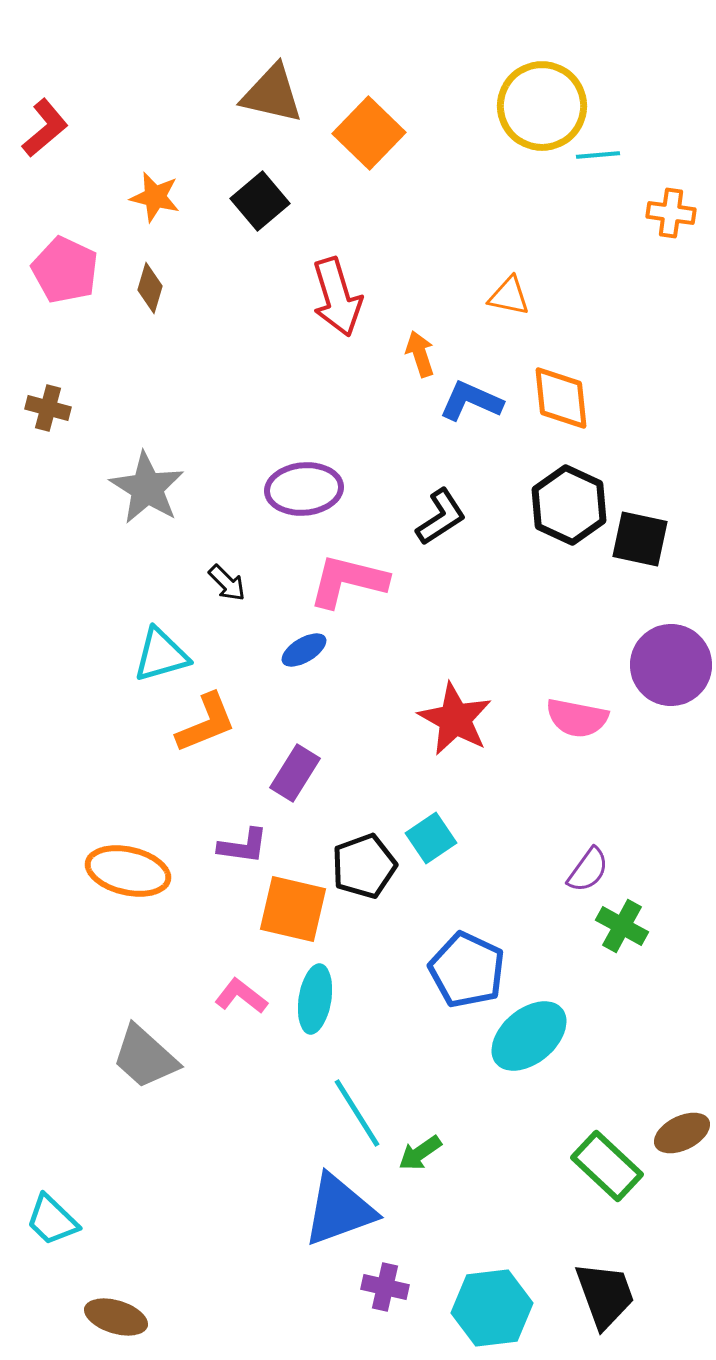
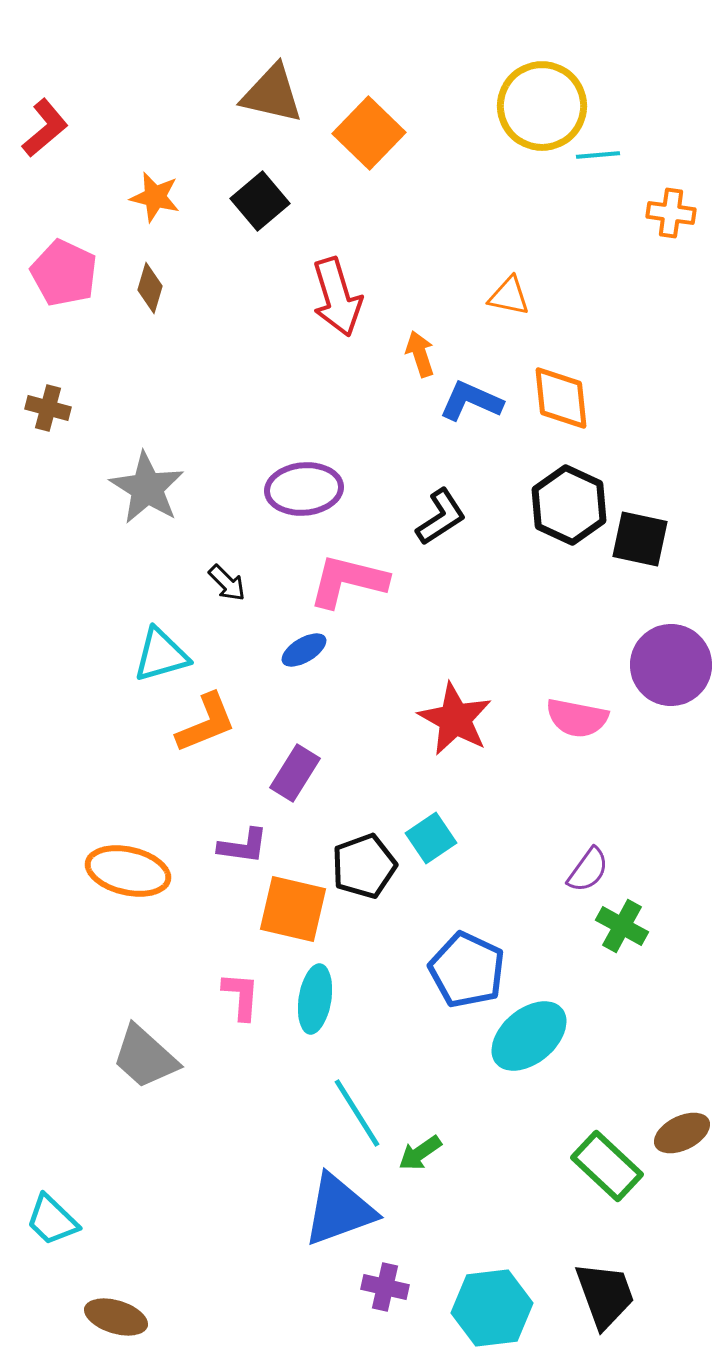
pink pentagon at (65, 270): moved 1 px left, 3 px down
pink L-shape at (241, 996): rotated 56 degrees clockwise
